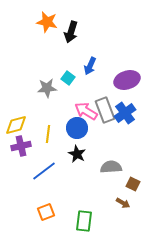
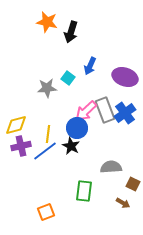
purple ellipse: moved 2 px left, 3 px up; rotated 35 degrees clockwise
pink arrow: rotated 75 degrees counterclockwise
black star: moved 6 px left, 8 px up
blue line: moved 1 px right, 20 px up
green rectangle: moved 30 px up
